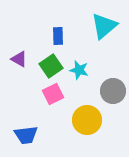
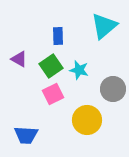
gray circle: moved 2 px up
blue trapezoid: rotated 10 degrees clockwise
